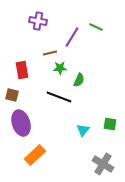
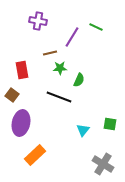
brown square: rotated 24 degrees clockwise
purple ellipse: rotated 30 degrees clockwise
